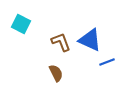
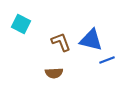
blue triangle: moved 1 px right; rotated 10 degrees counterclockwise
blue line: moved 2 px up
brown semicircle: moved 2 px left; rotated 114 degrees clockwise
